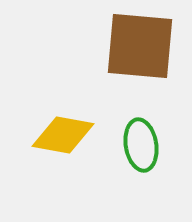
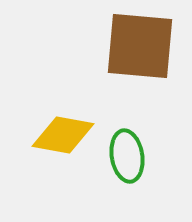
green ellipse: moved 14 px left, 11 px down
